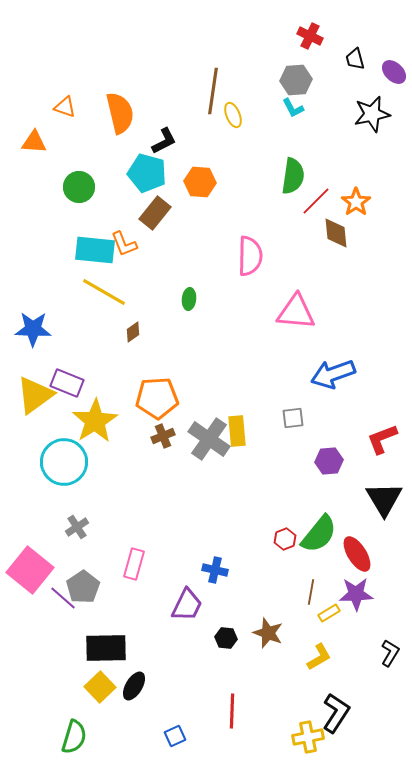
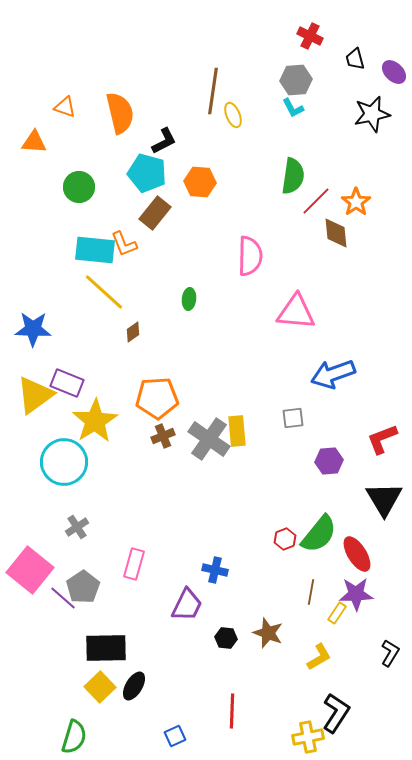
yellow line at (104, 292): rotated 12 degrees clockwise
yellow rectangle at (329, 613): moved 8 px right; rotated 25 degrees counterclockwise
